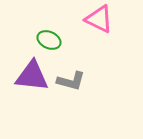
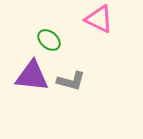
green ellipse: rotated 15 degrees clockwise
